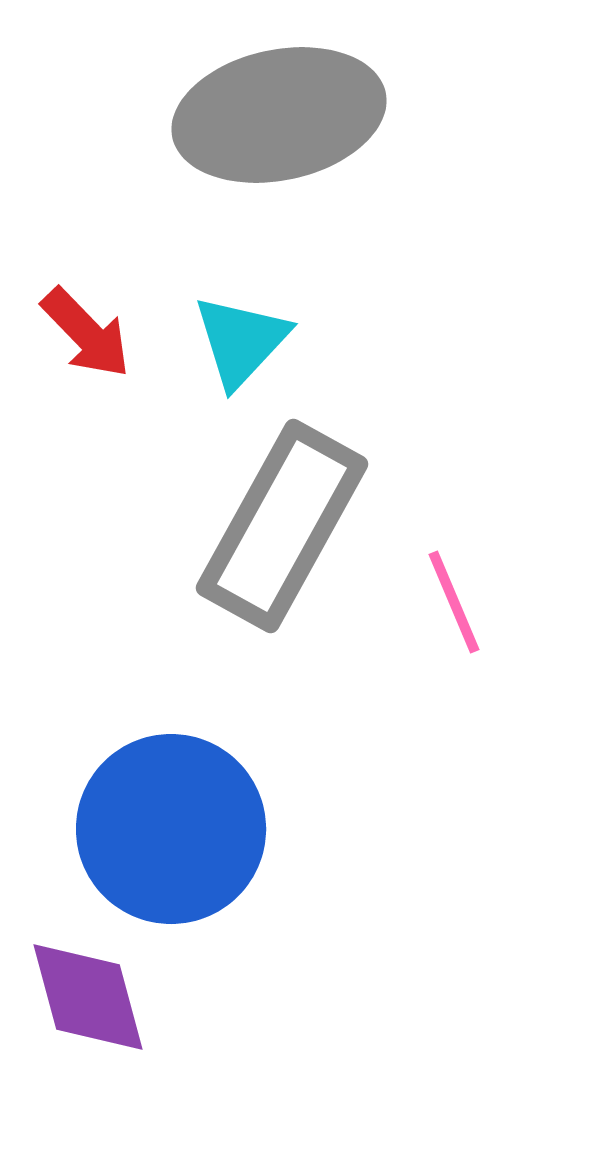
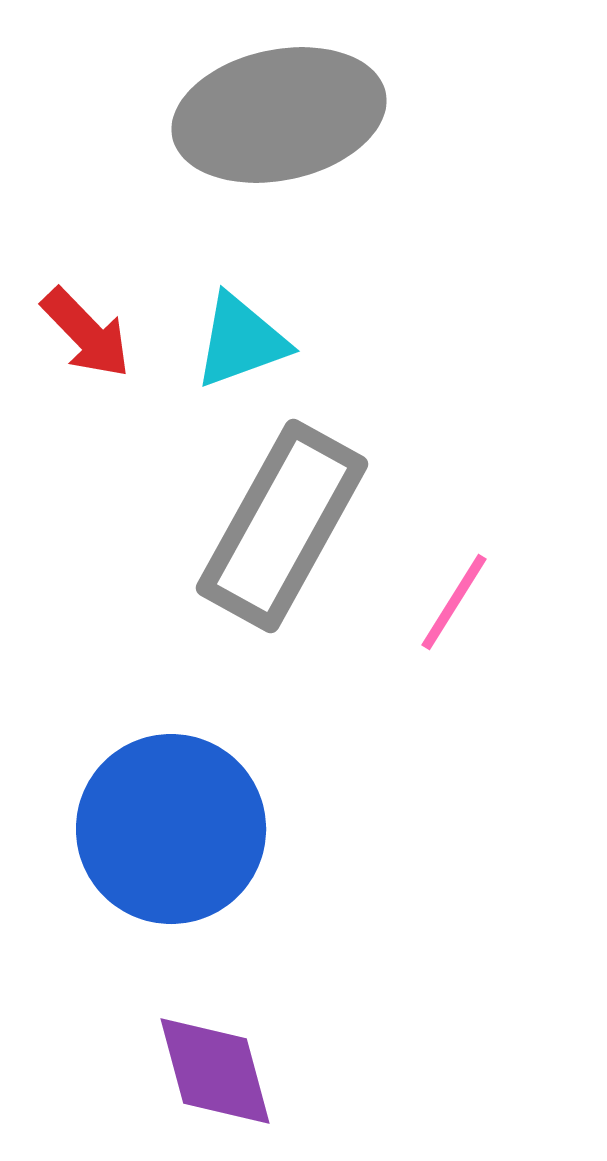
cyan triangle: rotated 27 degrees clockwise
pink line: rotated 55 degrees clockwise
purple diamond: moved 127 px right, 74 px down
